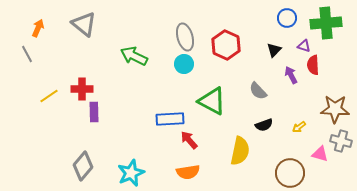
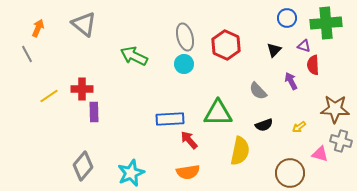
purple arrow: moved 6 px down
green triangle: moved 6 px right, 12 px down; rotated 28 degrees counterclockwise
